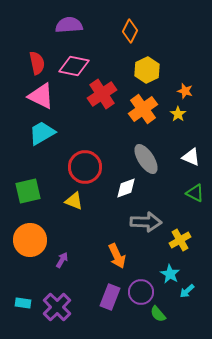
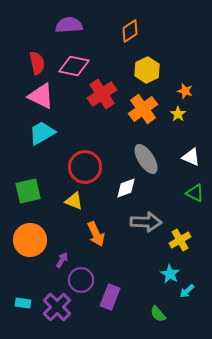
orange diamond: rotated 30 degrees clockwise
orange arrow: moved 21 px left, 22 px up
purple circle: moved 60 px left, 12 px up
